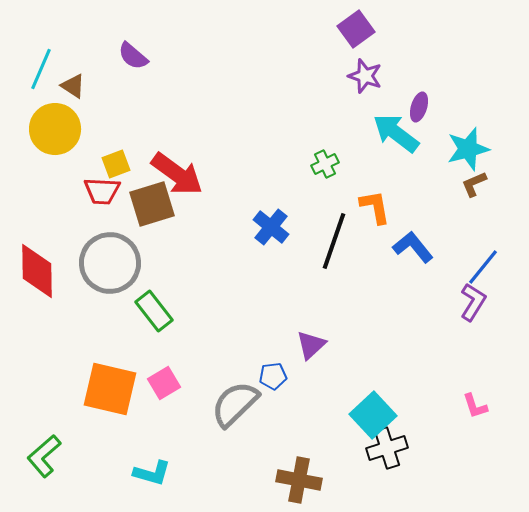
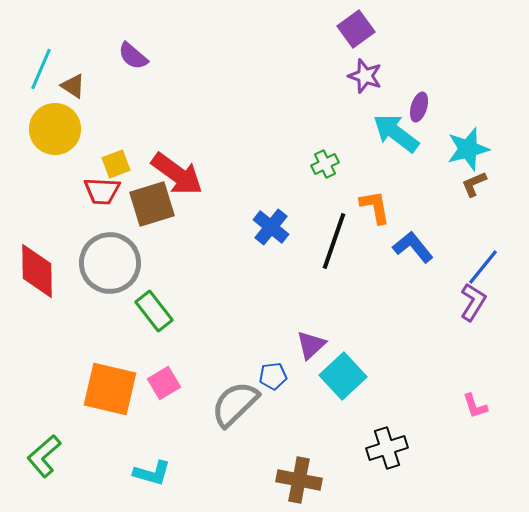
cyan square: moved 30 px left, 39 px up
